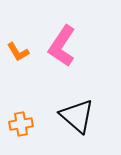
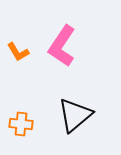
black triangle: moved 2 px left, 1 px up; rotated 39 degrees clockwise
orange cross: rotated 15 degrees clockwise
